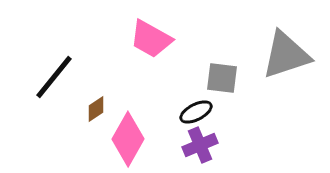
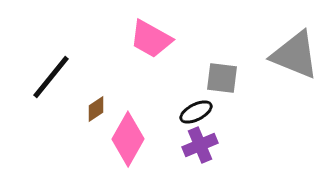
gray triangle: moved 9 px right; rotated 40 degrees clockwise
black line: moved 3 px left
